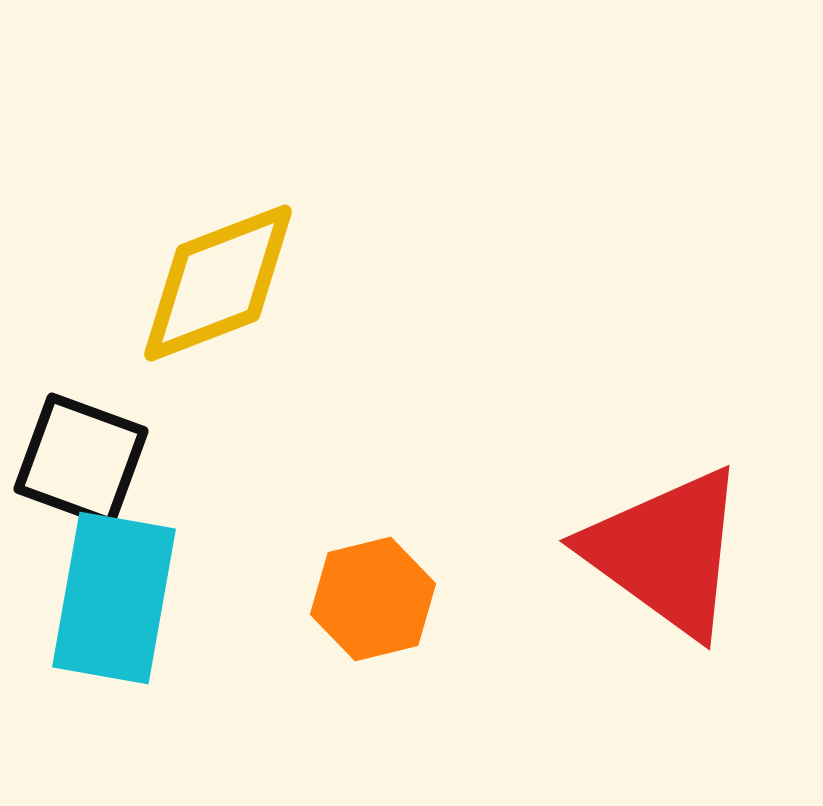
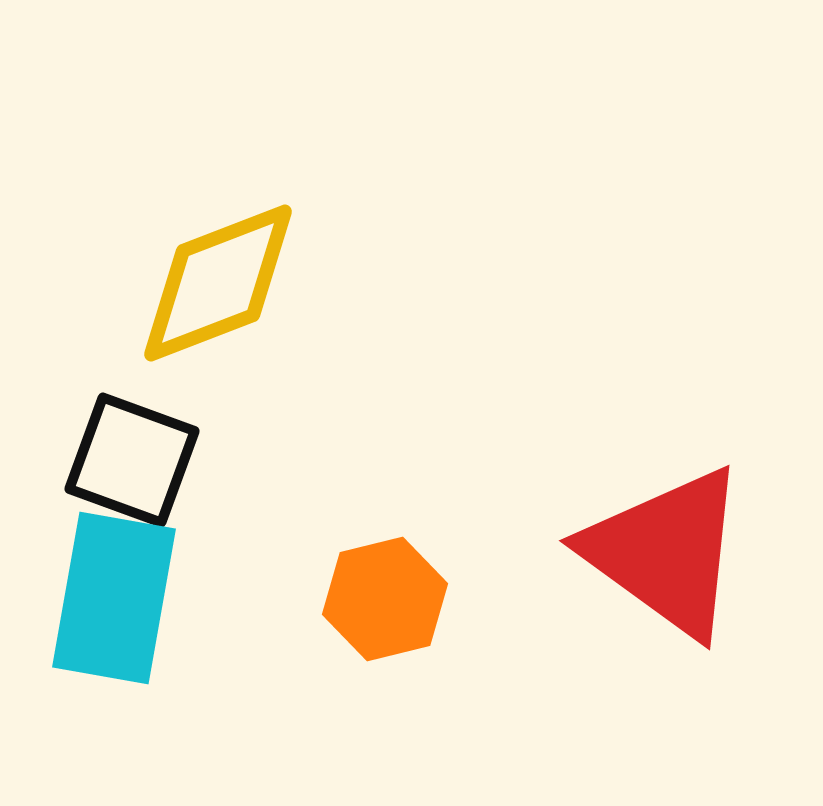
black square: moved 51 px right
orange hexagon: moved 12 px right
